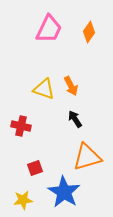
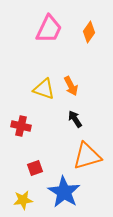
orange triangle: moved 1 px up
